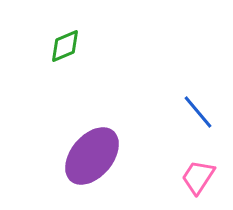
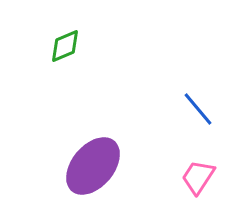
blue line: moved 3 px up
purple ellipse: moved 1 px right, 10 px down
